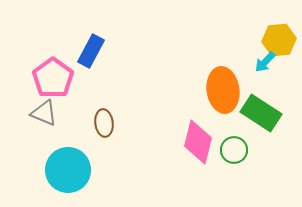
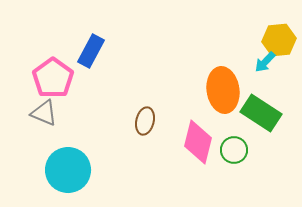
brown ellipse: moved 41 px right, 2 px up; rotated 20 degrees clockwise
